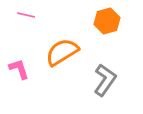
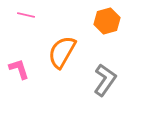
orange semicircle: rotated 28 degrees counterclockwise
